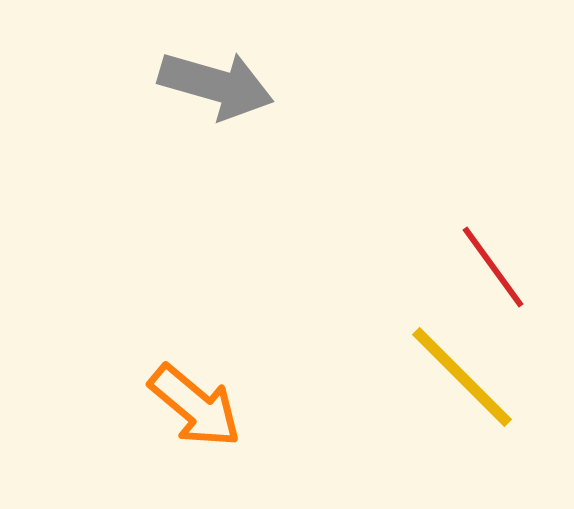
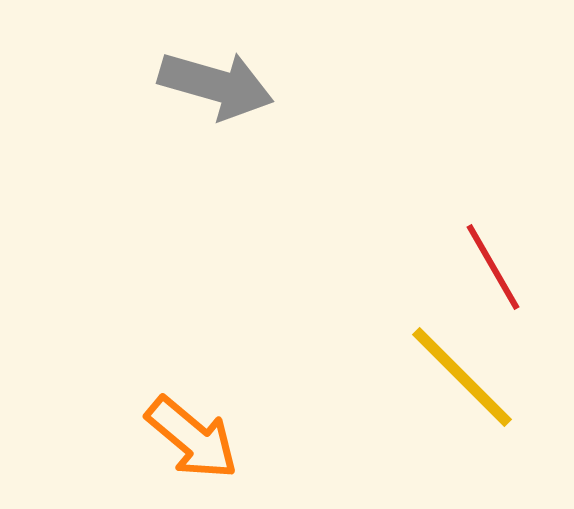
red line: rotated 6 degrees clockwise
orange arrow: moved 3 px left, 32 px down
